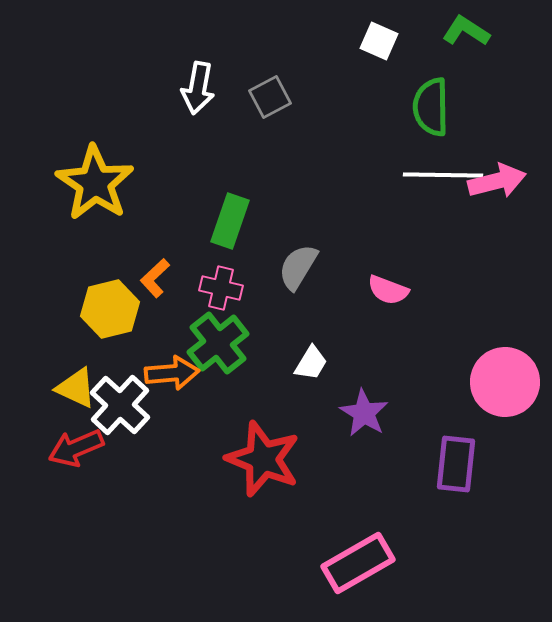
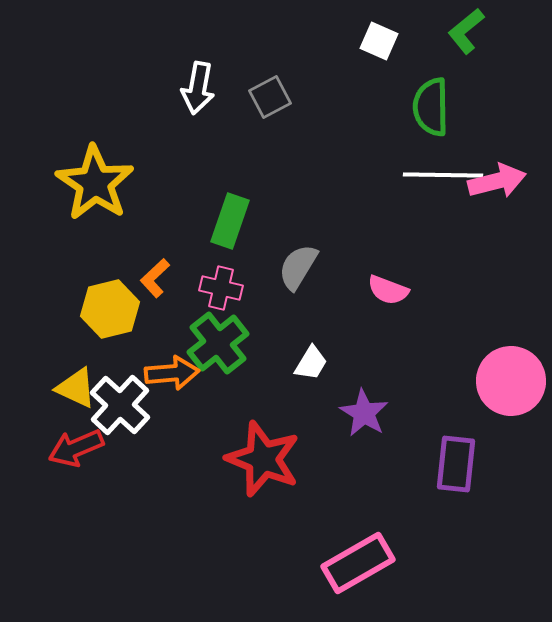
green L-shape: rotated 72 degrees counterclockwise
pink circle: moved 6 px right, 1 px up
